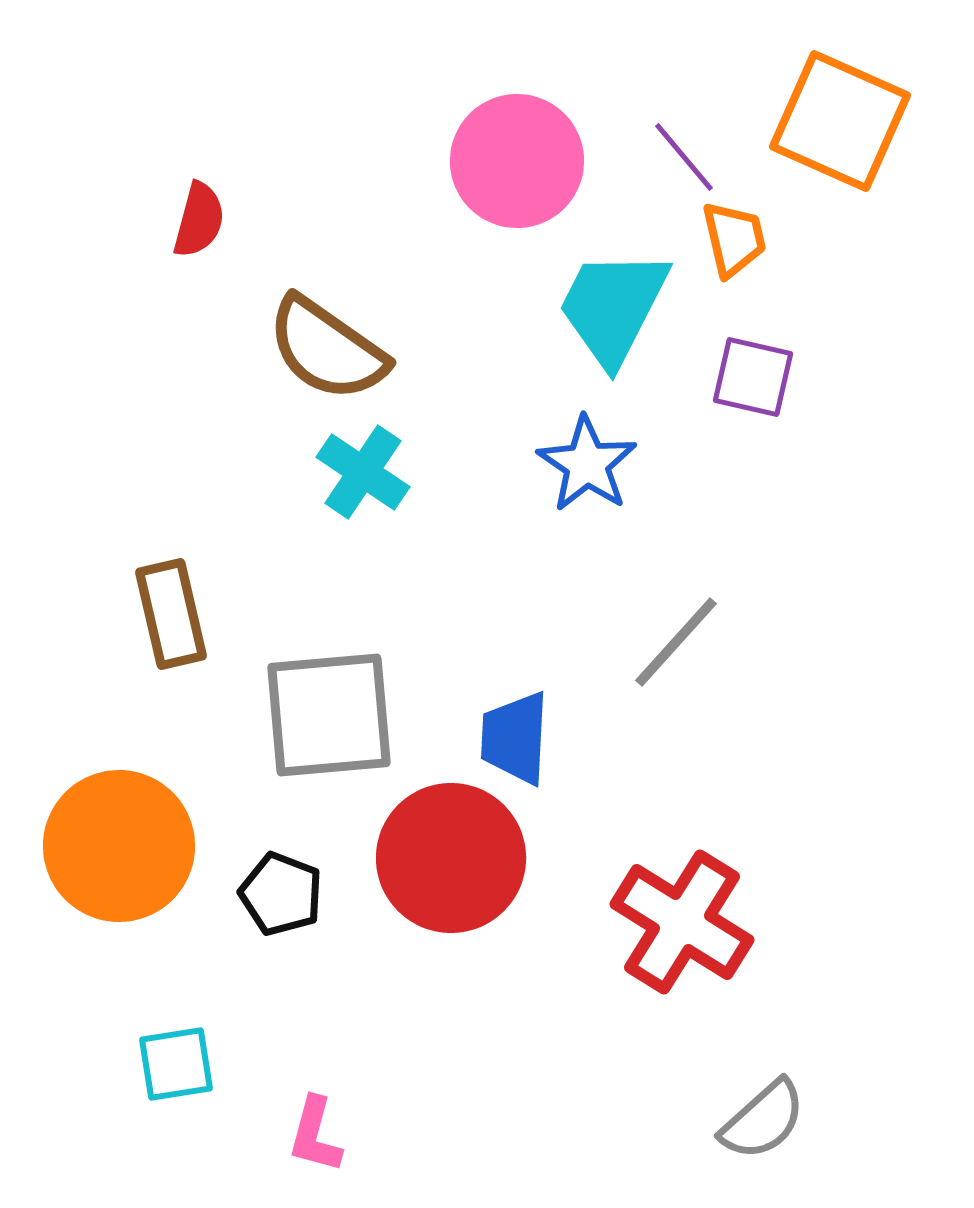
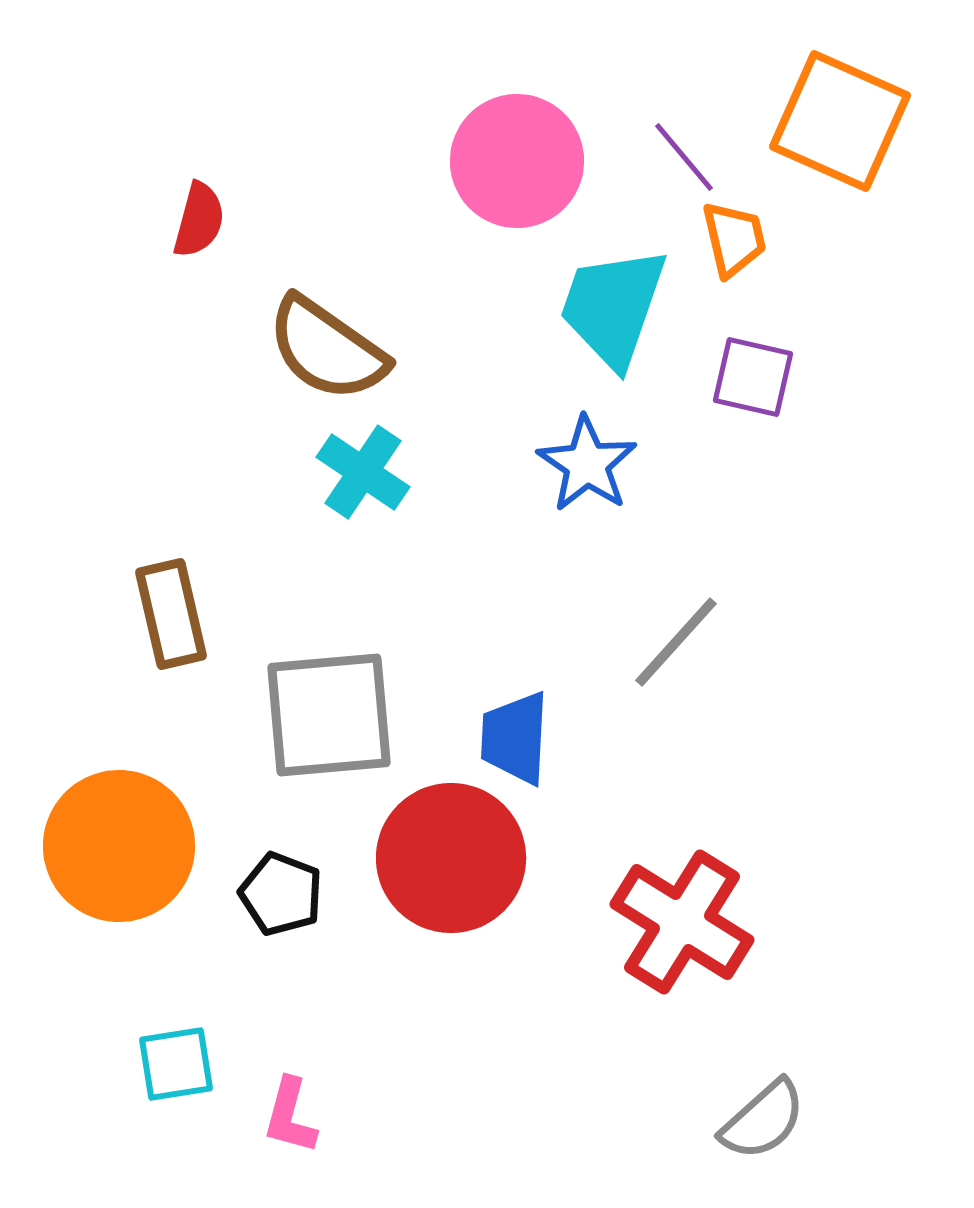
cyan trapezoid: rotated 8 degrees counterclockwise
pink L-shape: moved 25 px left, 19 px up
